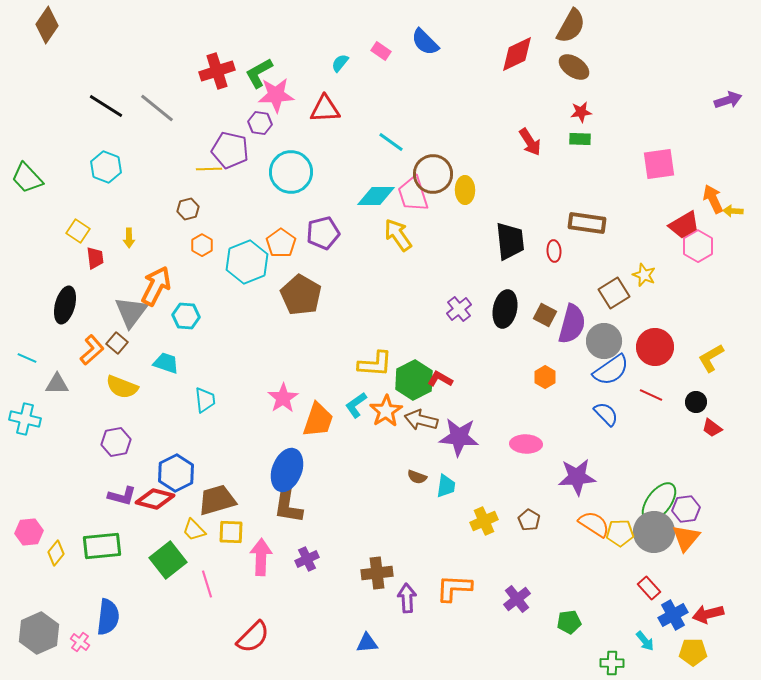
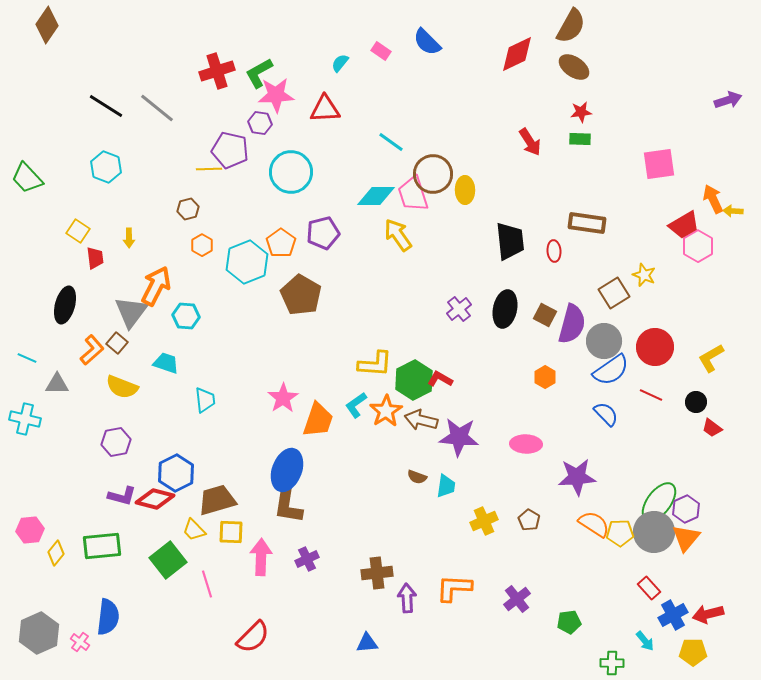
blue semicircle at (425, 42): moved 2 px right
purple hexagon at (686, 509): rotated 16 degrees counterclockwise
pink hexagon at (29, 532): moved 1 px right, 2 px up
